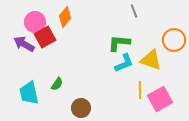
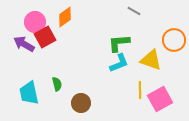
gray line: rotated 40 degrees counterclockwise
orange diamond: rotated 15 degrees clockwise
green L-shape: rotated 10 degrees counterclockwise
cyan L-shape: moved 5 px left
green semicircle: rotated 48 degrees counterclockwise
brown circle: moved 5 px up
